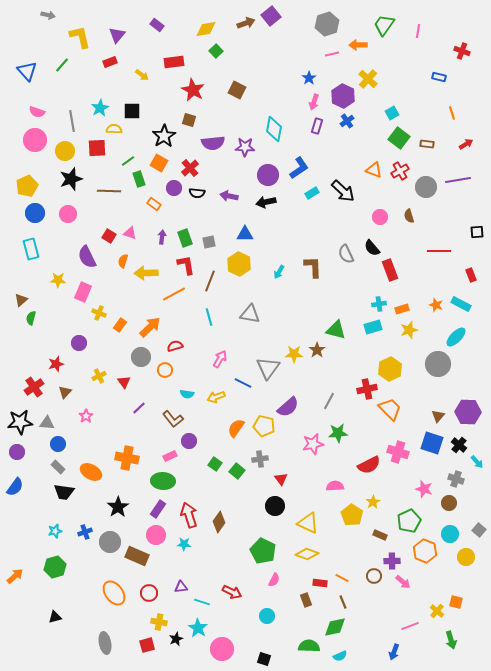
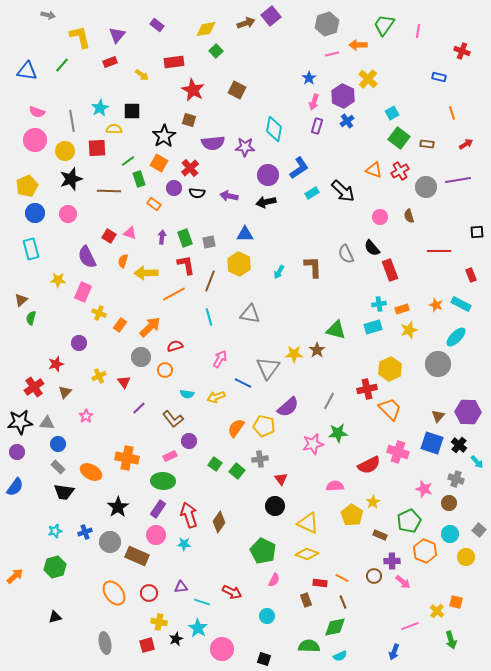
blue triangle at (27, 71): rotated 40 degrees counterclockwise
